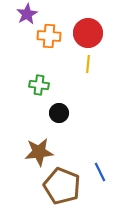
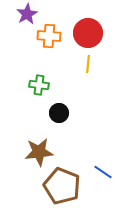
blue line: moved 3 px right; rotated 30 degrees counterclockwise
